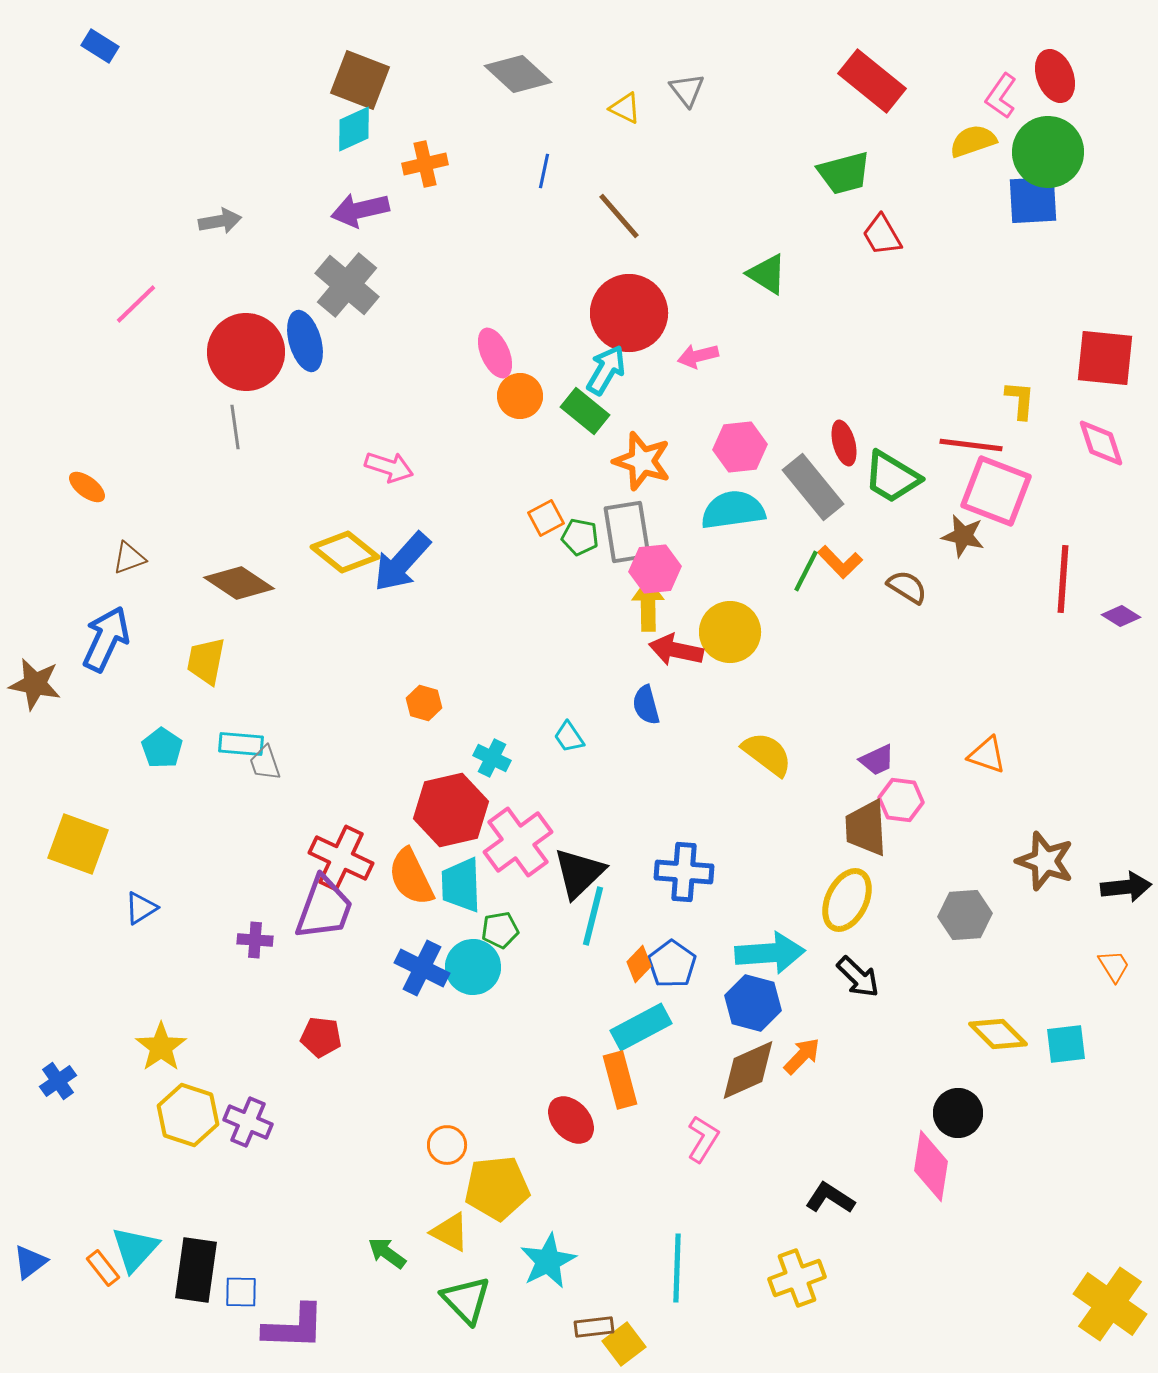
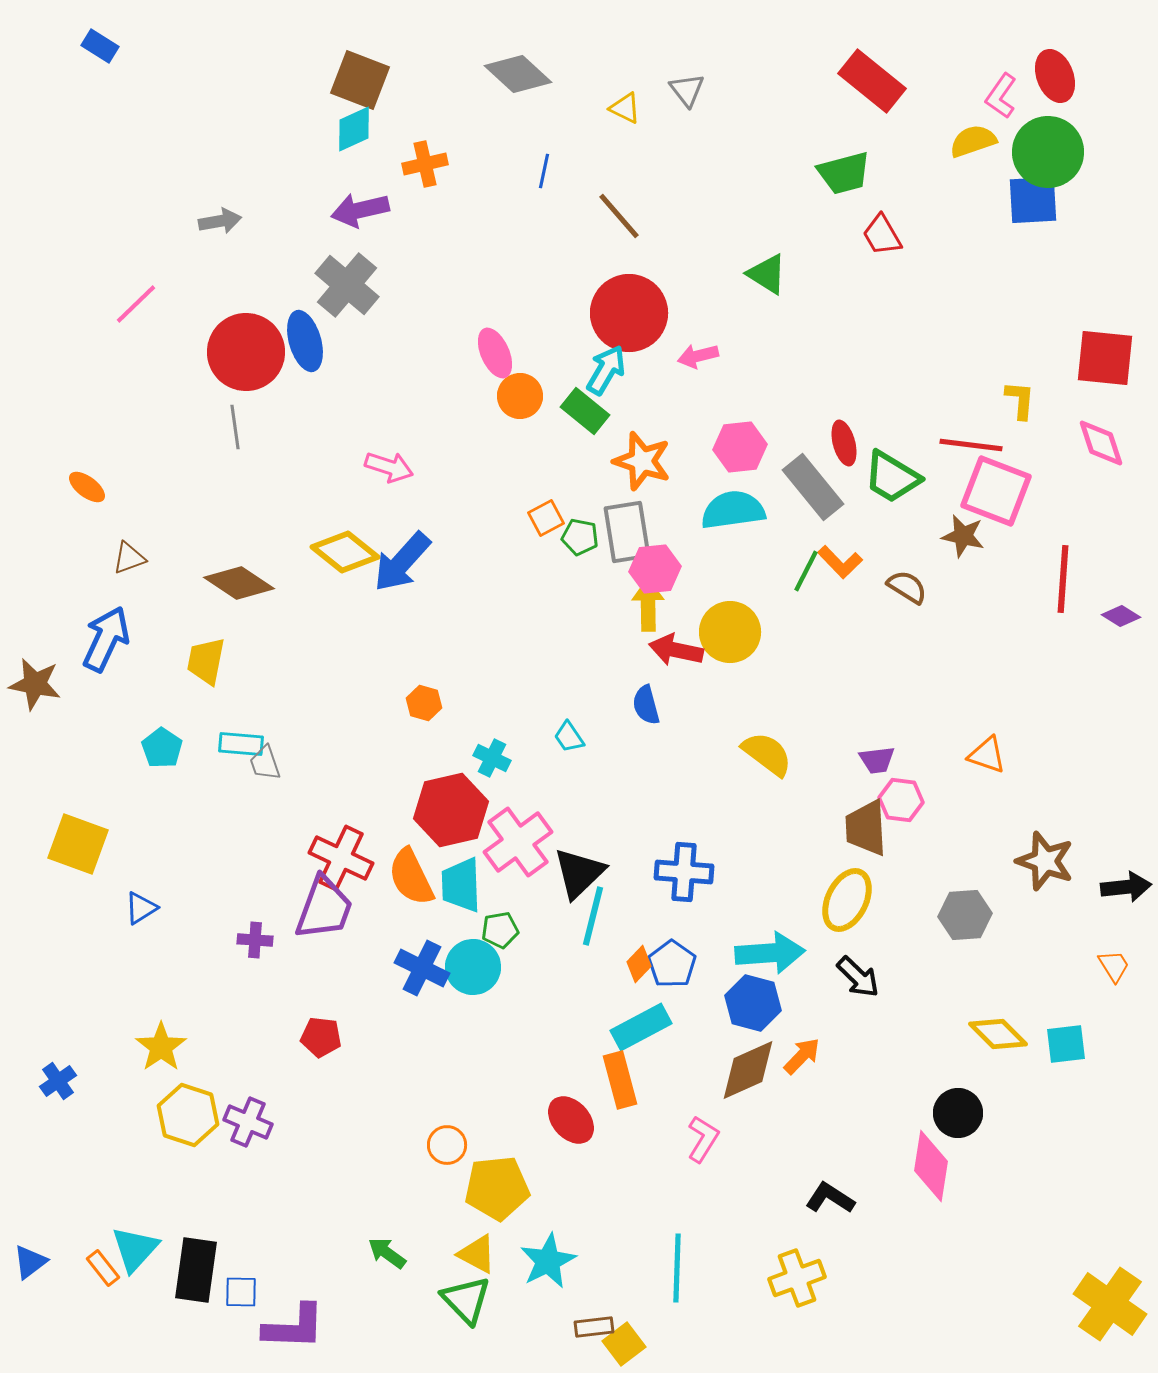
purple trapezoid at (877, 760): rotated 18 degrees clockwise
yellow triangle at (450, 1232): moved 27 px right, 22 px down
